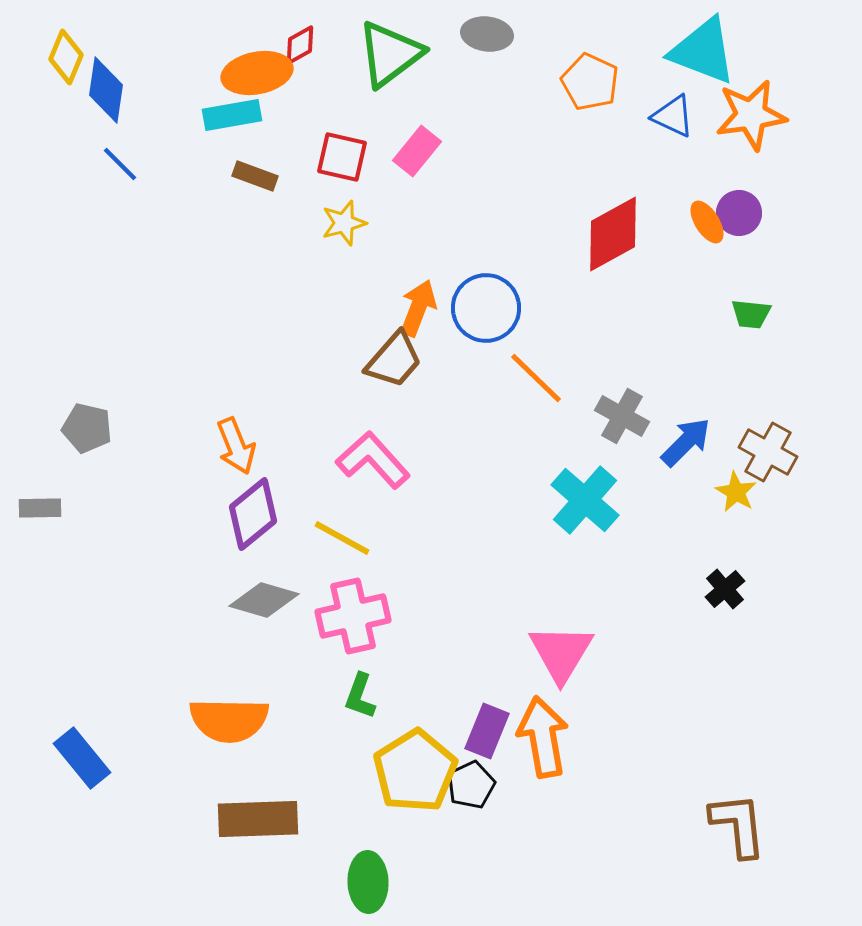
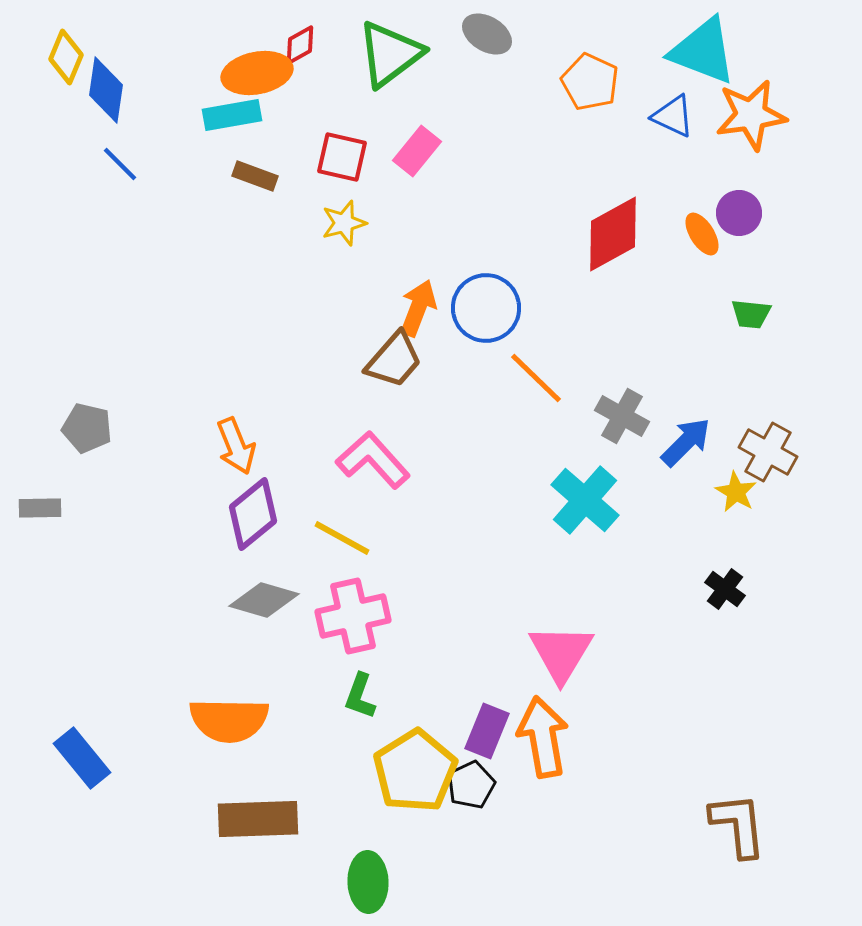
gray ellipse at (487, 34): rotated 24 degrees clockwise
orange ellipse at (707, 222): moved 5 px left, 12 px down
black cross at (725, 589): rotated 12 degrees counterclockwise
